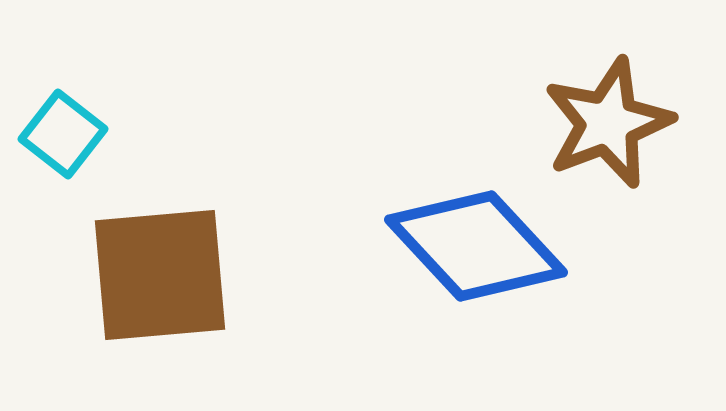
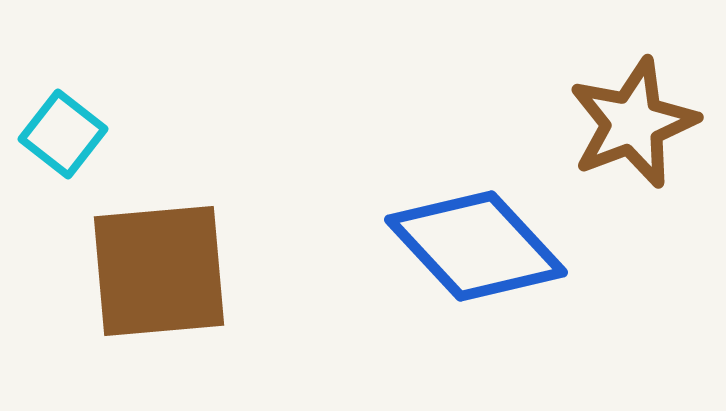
brown star: moved 25 px right
brown square: moved 1 px left, 4 px up
